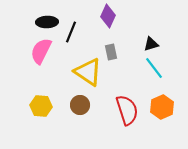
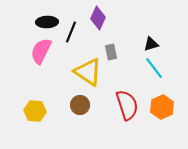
purple diamond: moved 10 px left, 2 px down
yellow hexagon: moved 6 px left, 5 px down
red semicircle: moved 5 px up
